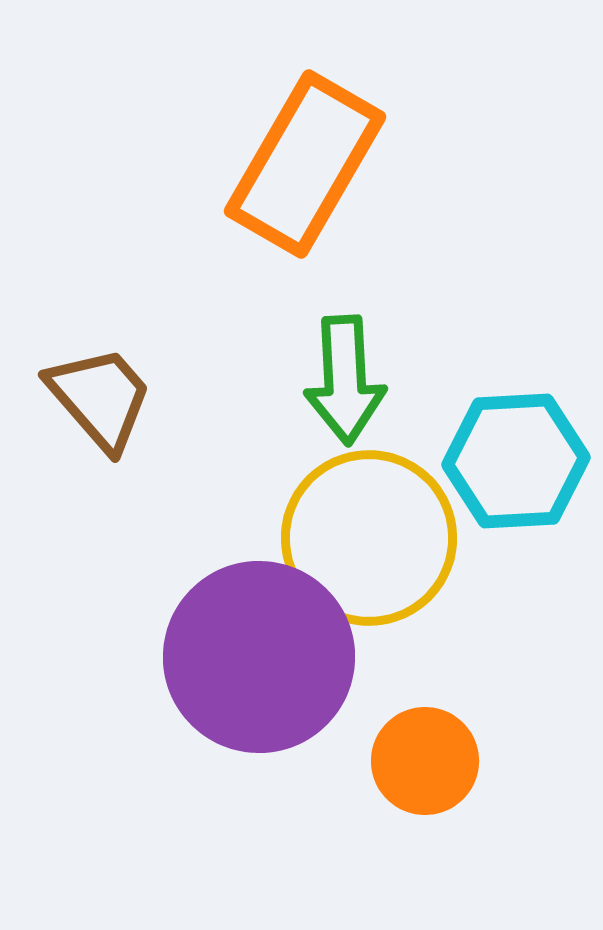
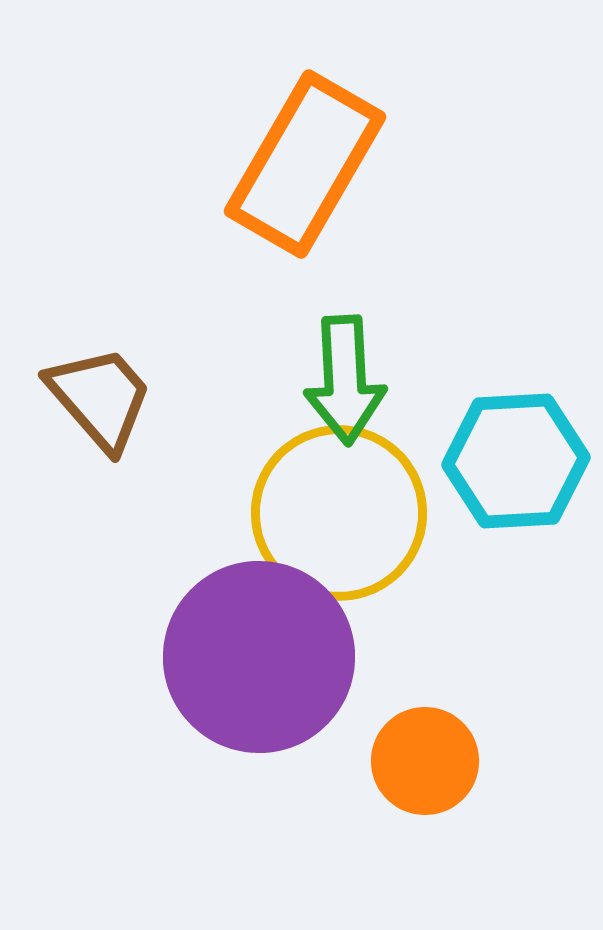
yellow circle: moved 30 px left, 25 px up
